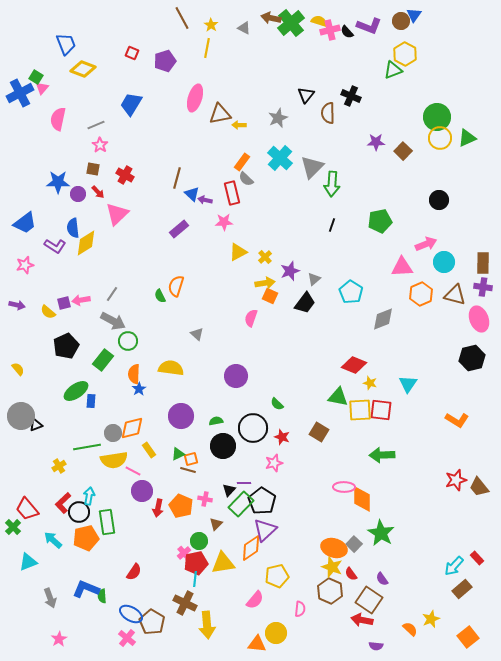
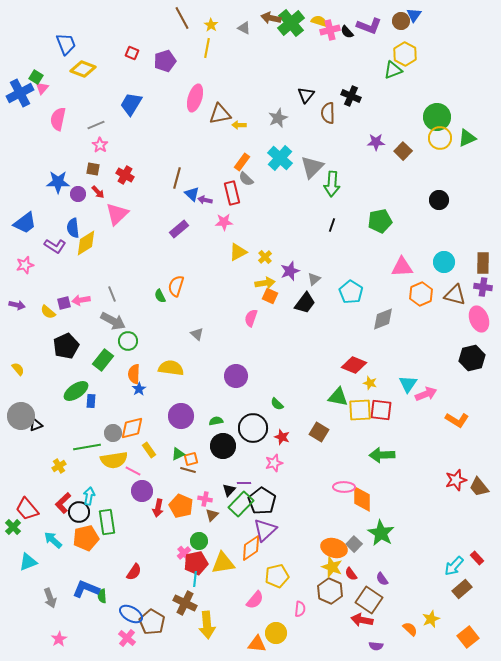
pink arrow at (426, 244): moved 150 px down
gray line at (112, 294): rotated 56 degrees counterclockwise
brown triangle at (216, 524): moved 4 px left, 9 px up
